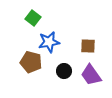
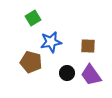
green square: rotated 21 degrees clockwise
blue star: moved 2 px right
black circle: moved 3 px right, 2 px down
